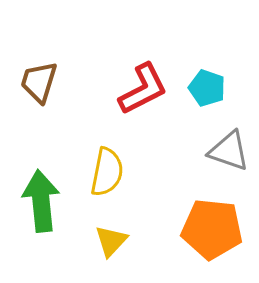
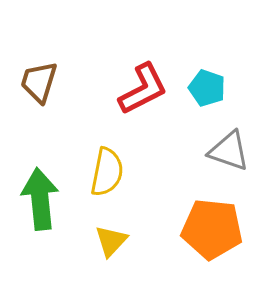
green arrow: moved 1 px left, 2 px up
